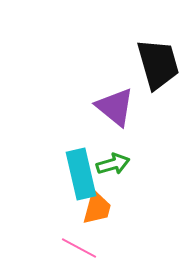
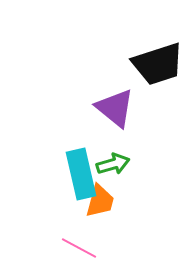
black trapezoid: rotated 88 degrees clockwise
purple triangle: moved 1 px down
orange trapezoid: moved 3 px right, 7 px up
